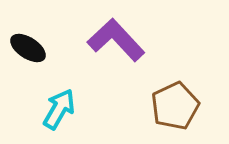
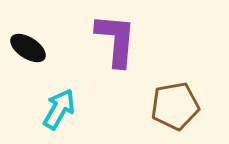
purple L-shape: rotated 48 degrees clockwise
brown pentagon: rotated 15 degrees clockwise
